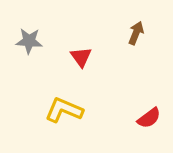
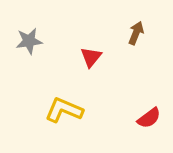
gray star: rotated 12 degrees counterclockwise
red triangle: moved 10 px right; rotated 15 degrees clockwise
